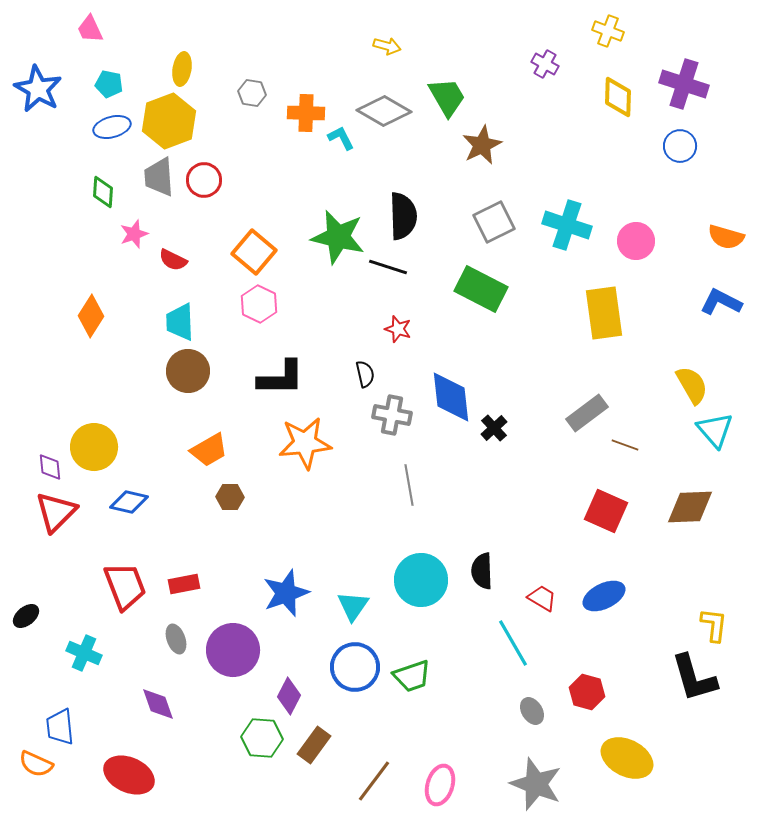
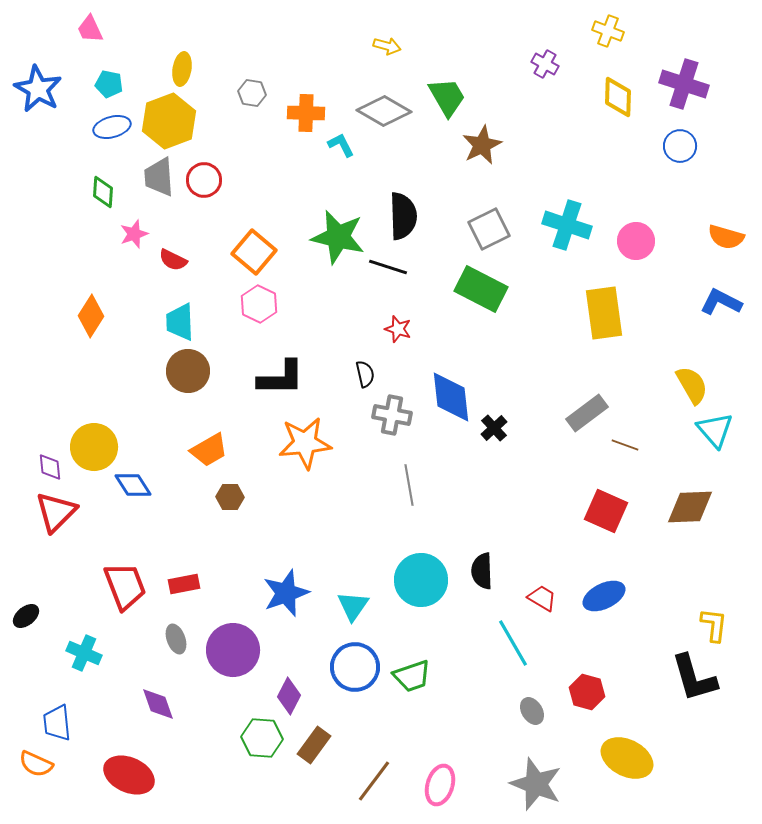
cyan L-shape at (341, 138): moved 7 px down
gray square at (494, 222): moved 5 px left, 7 px down
blue diamond at (129, 502): moved 4 px right, 17 px up; rotated 45 degrees clockwise
blue trapezoid at (60, 727): moved 3 px left, 4 px up
